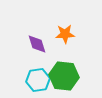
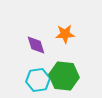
purple diamond: moved 1 px left, 1 px down
